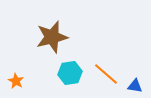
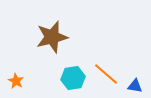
cyan hexagon: moved 3 px right, 5 px down
